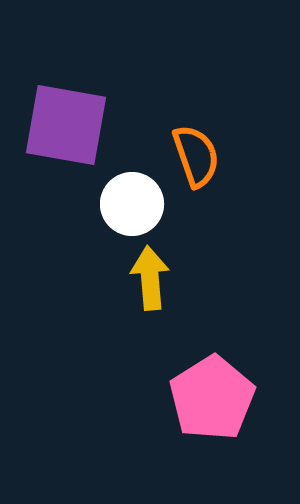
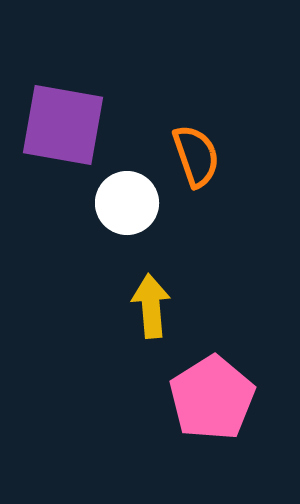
purple square: moved 3 px left
white circle: moved 5 px left, 1 px up
yellow arrow: moved 1 px right, 28 px down
